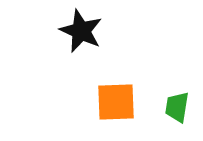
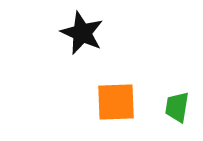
black star: moved 1 px right, 2 px down
